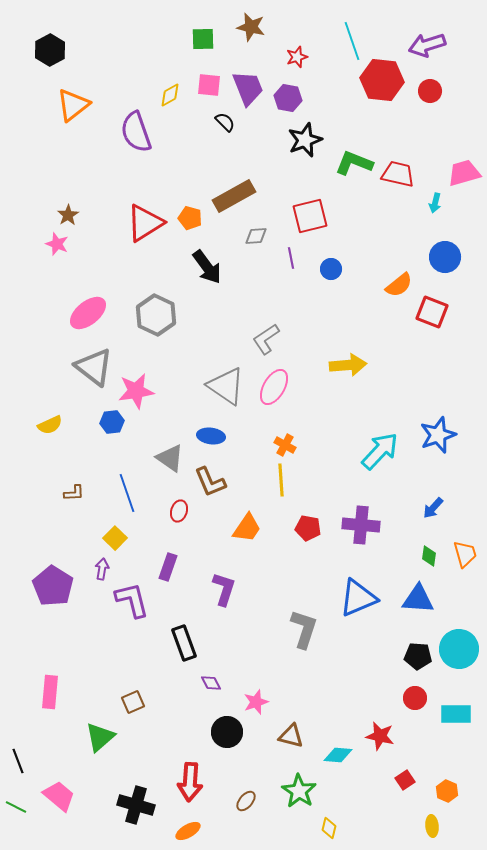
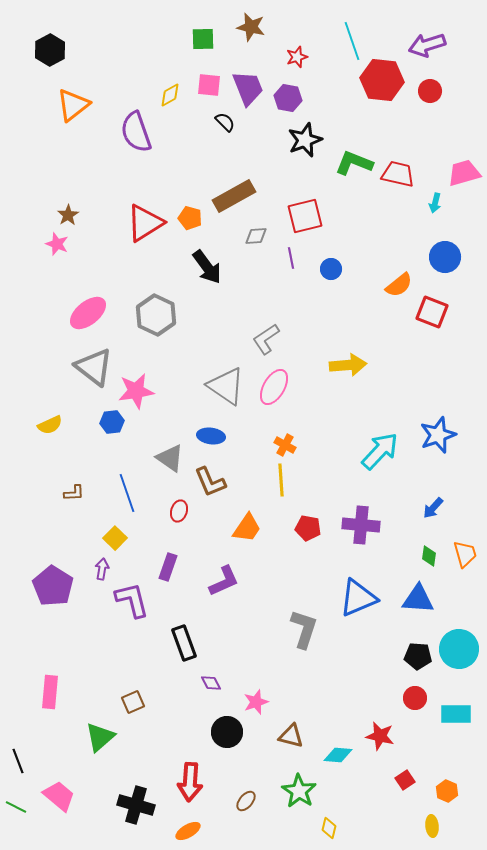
red square at (310, 216): moved 5 px left
purple L-shape at (224, 589): moved 8 px up; rotated 48 degrees clockwise
